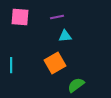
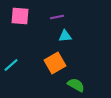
pink square: moved 1 px up
cyan line: rotated 49 degrees clockwise
green semicircle: rotated 66 degrees clockwise
